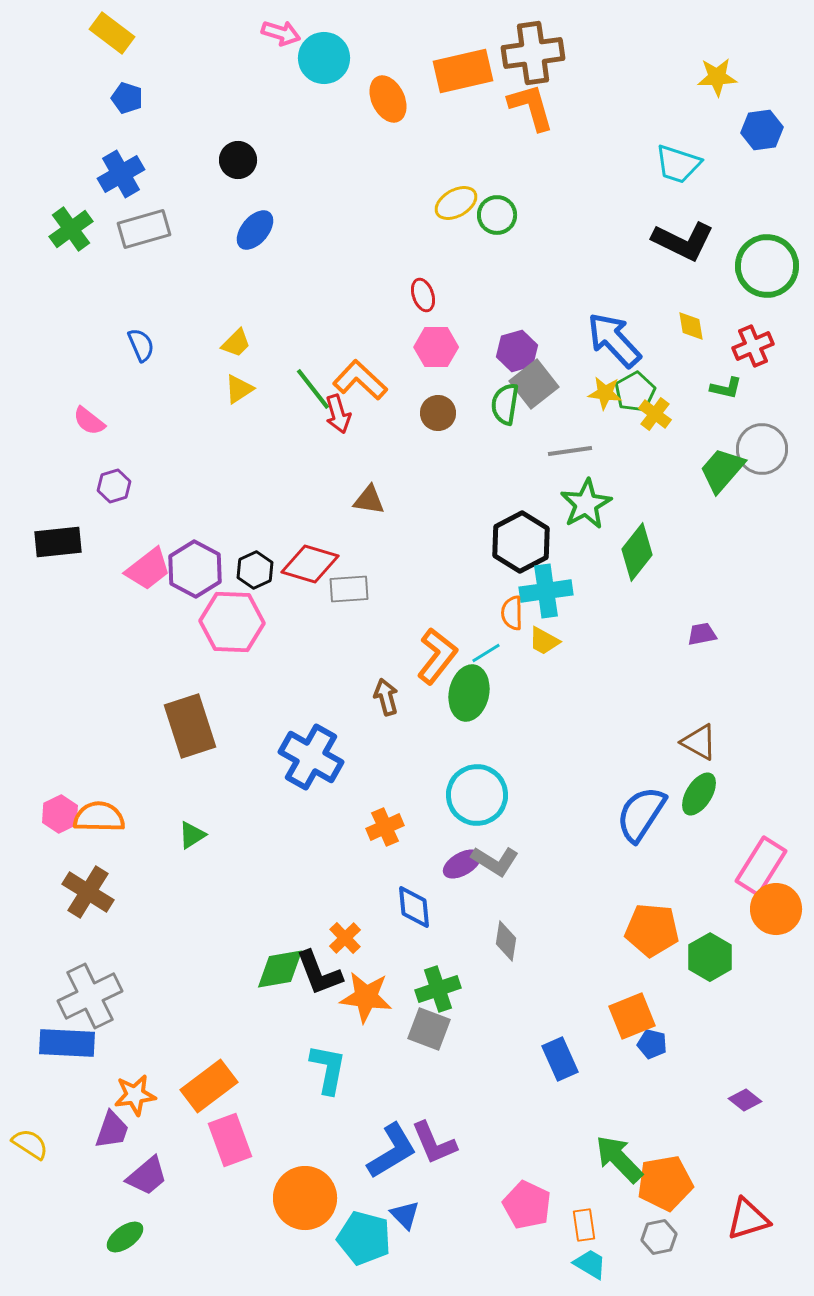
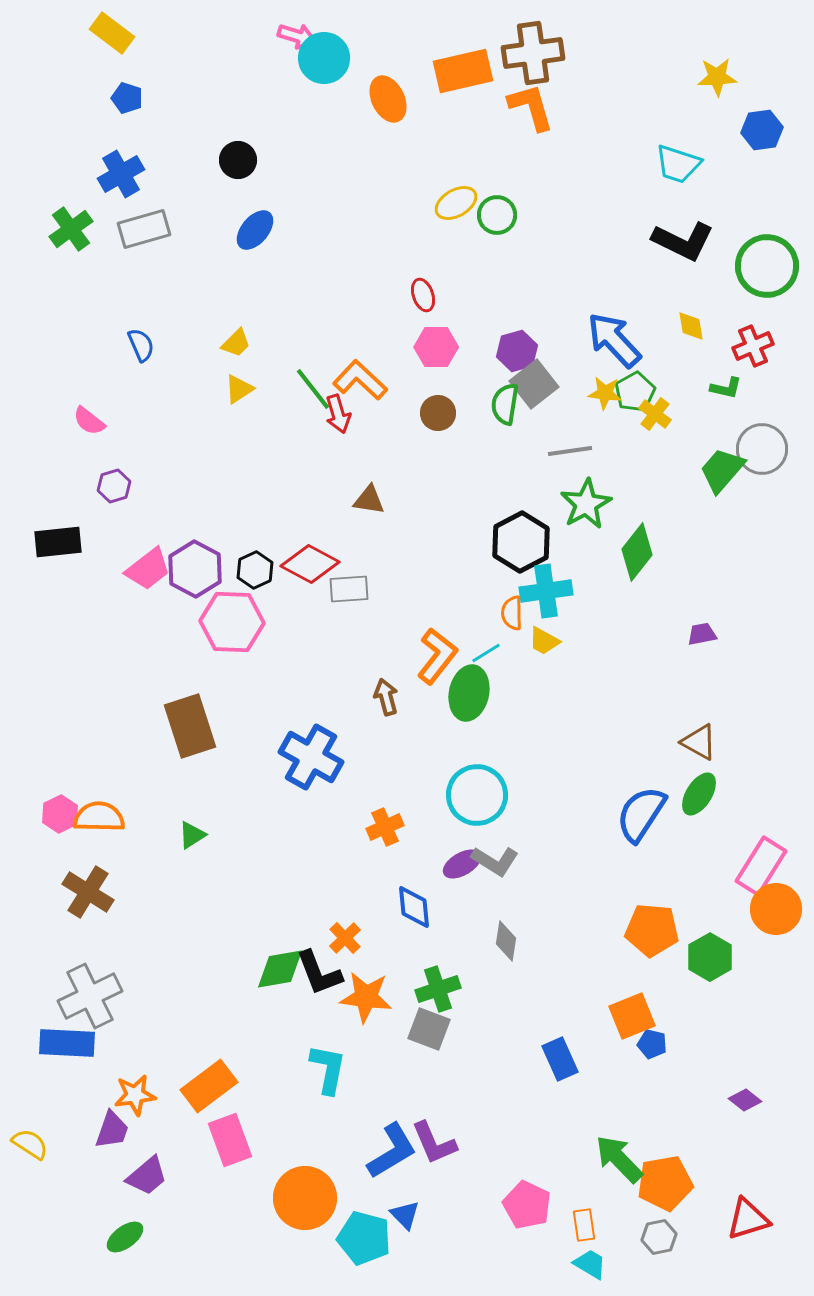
pink arrow at (281, 33): moved 16 px right, 3 px down
red diamond at (310, 564): rotated 12 degrees clockwise
